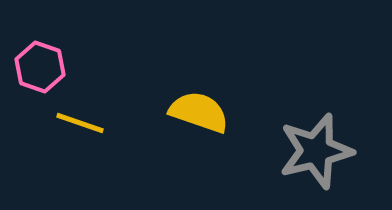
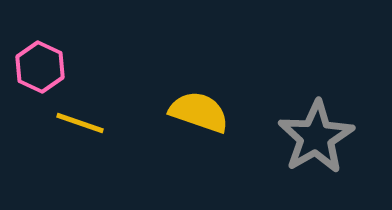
pink hexagon: rotated 6 degrees clockwise
gray star: moved 14 px up; rotated 16 degrees counterclockwise
